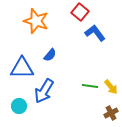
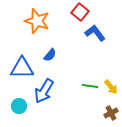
orange star: moved 1 px right
